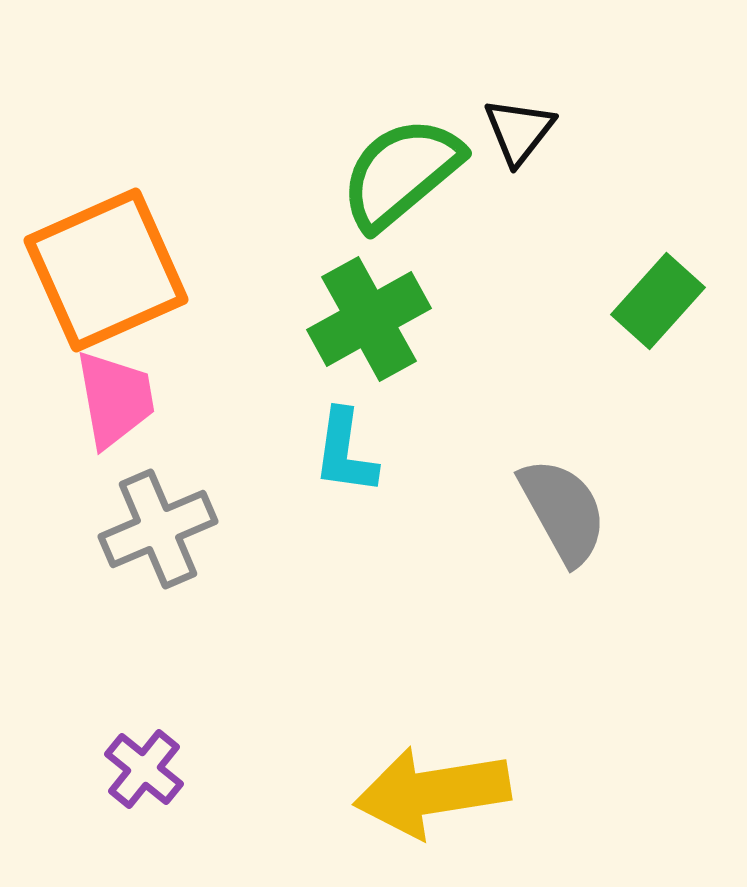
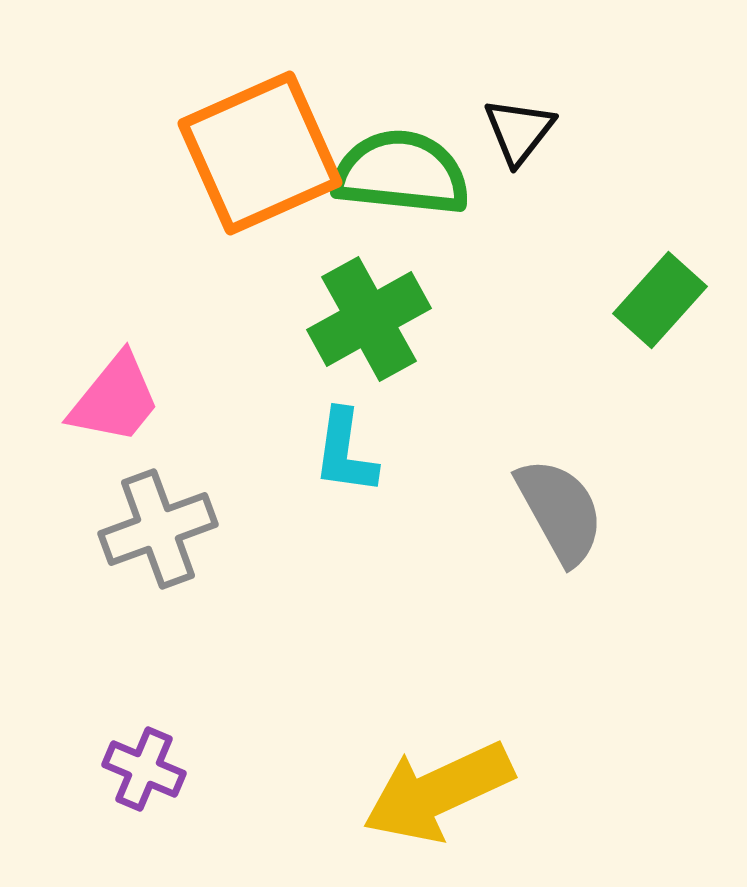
green semicircle: rotated 46 degrees clockwise
orange square: moved 154 px right, 117 px up
green rectangle: moved 2 px right, 1 px up
pink trapezoid: rotated 49 degrees clockwise
gray semicircle: moved 3 px left
gray cross: rotated 3 degrees clockwise
purple cross: rotated 16 degrees counterclockwise
yellow arrow: moved 6 px right; rotated 16 degrees counterclockwise
